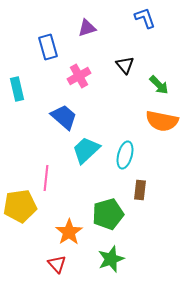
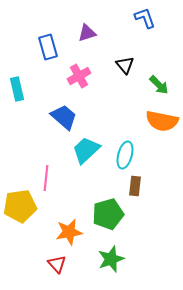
purple triangle: moved 5 px down
brown rectangle: moved 5 px left, 4 px up
orange star: rotated 24 degrees clockwise
